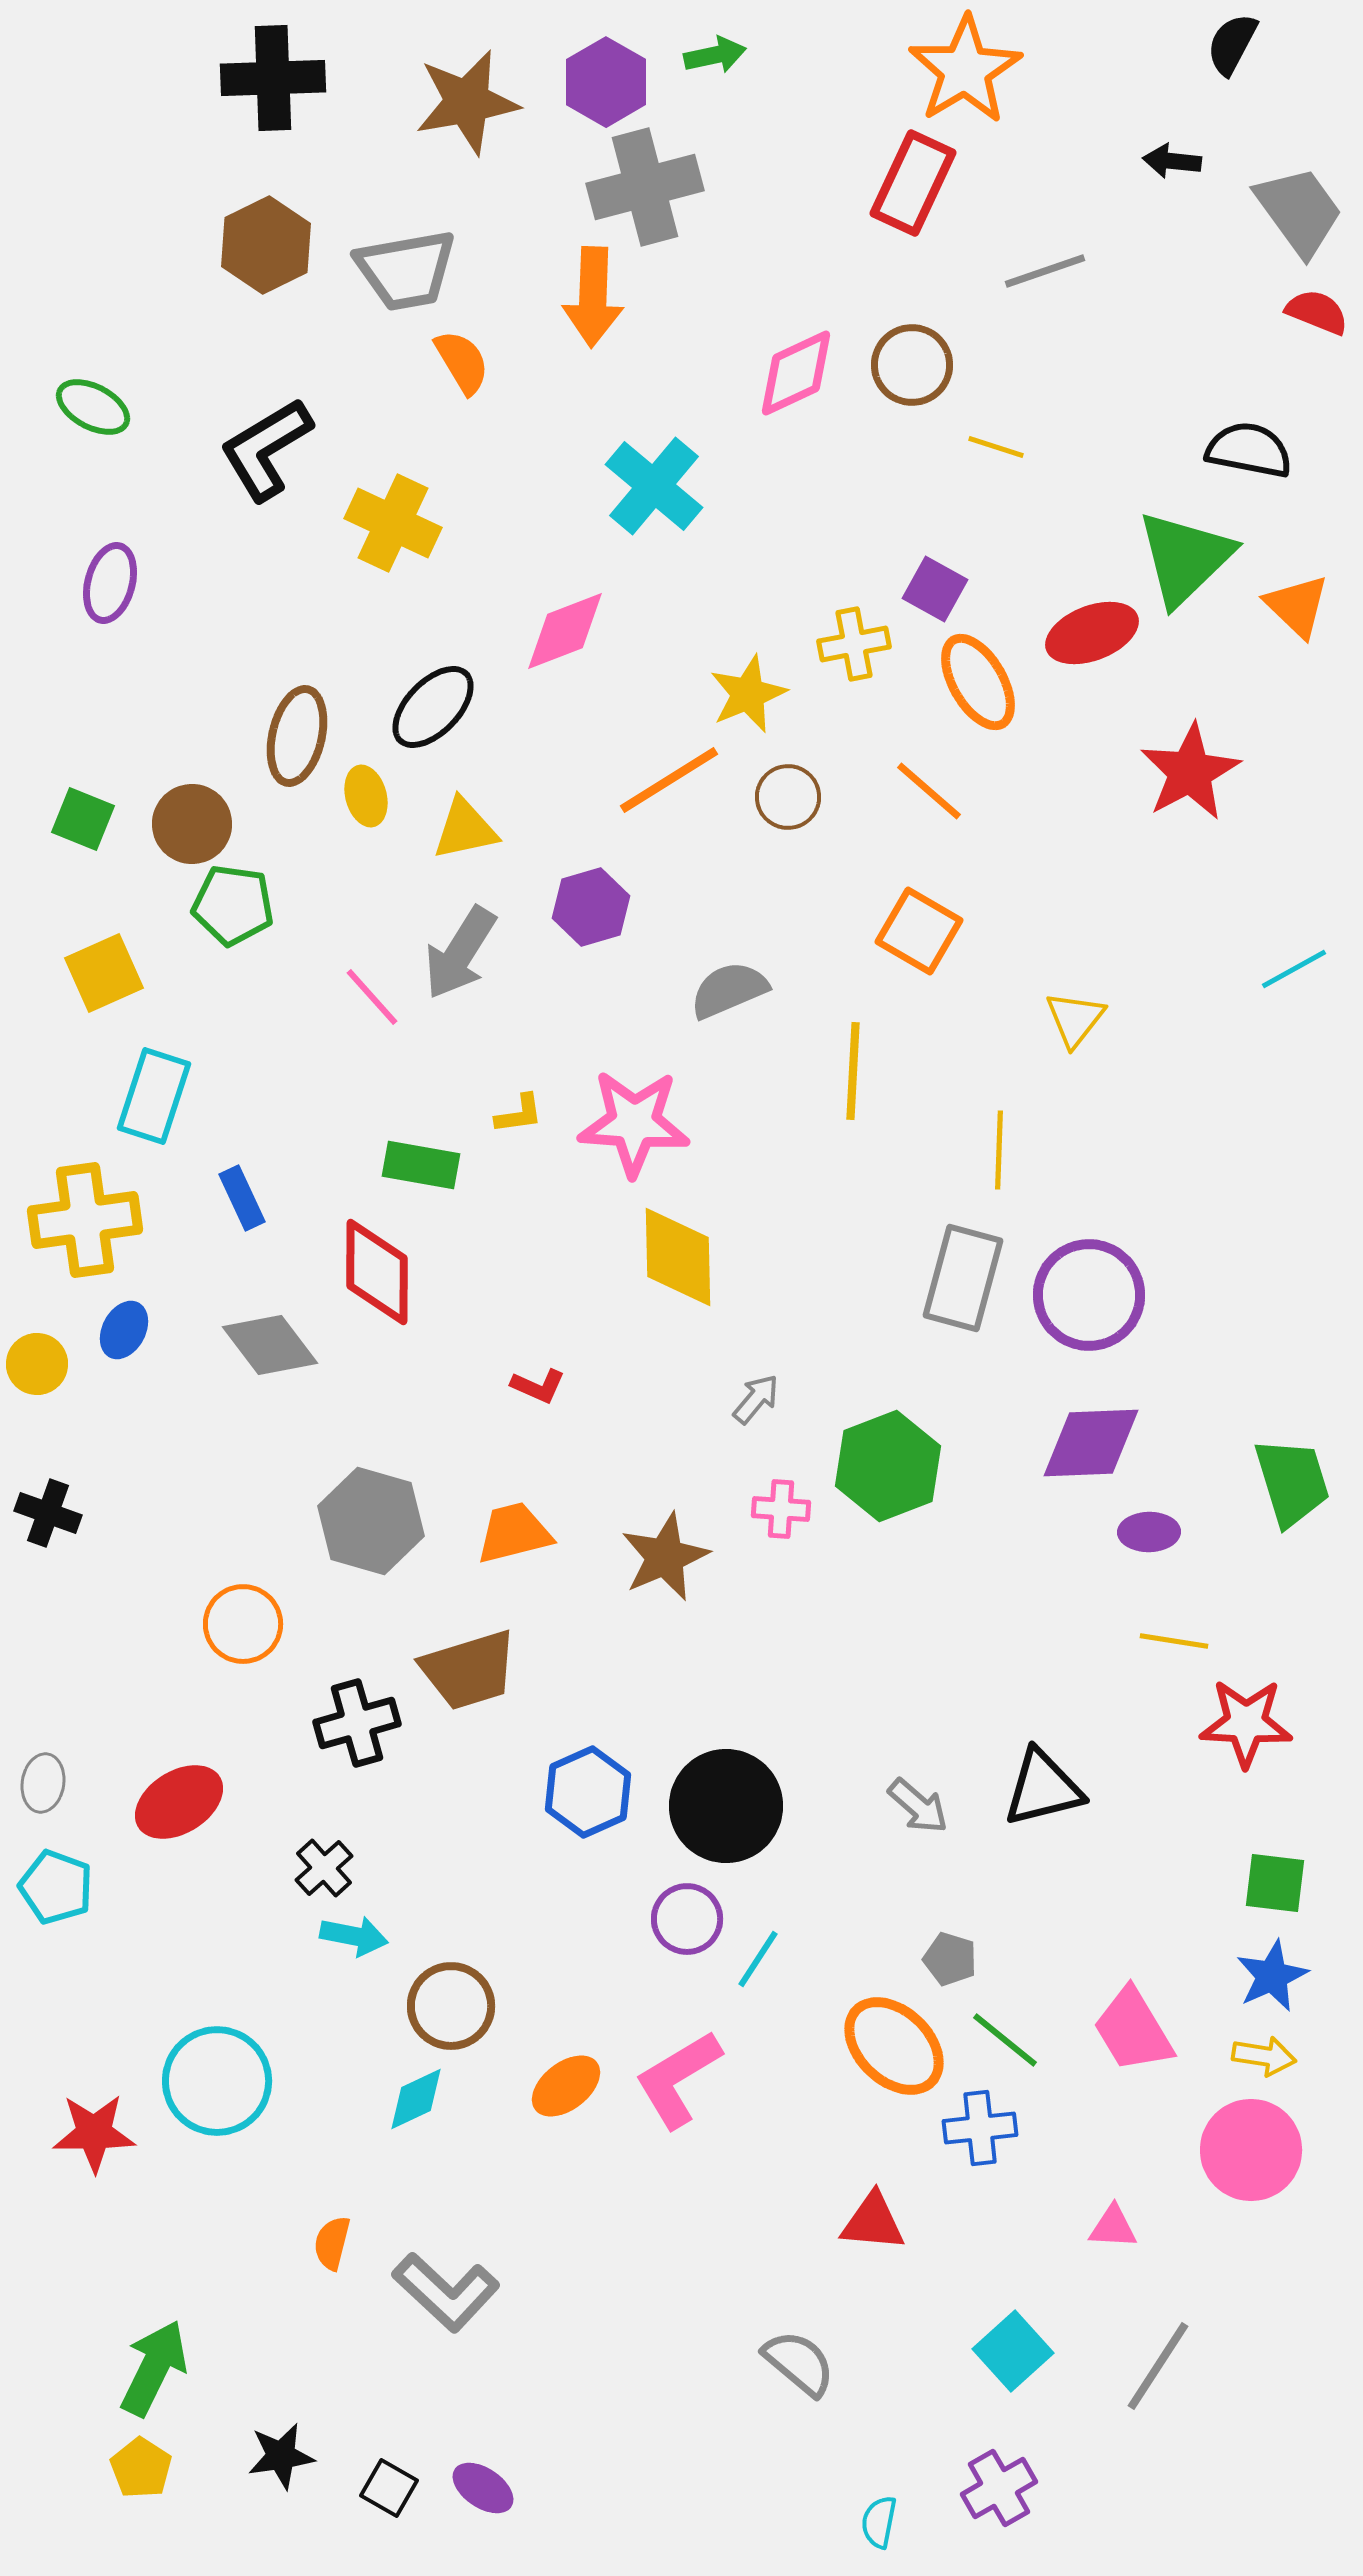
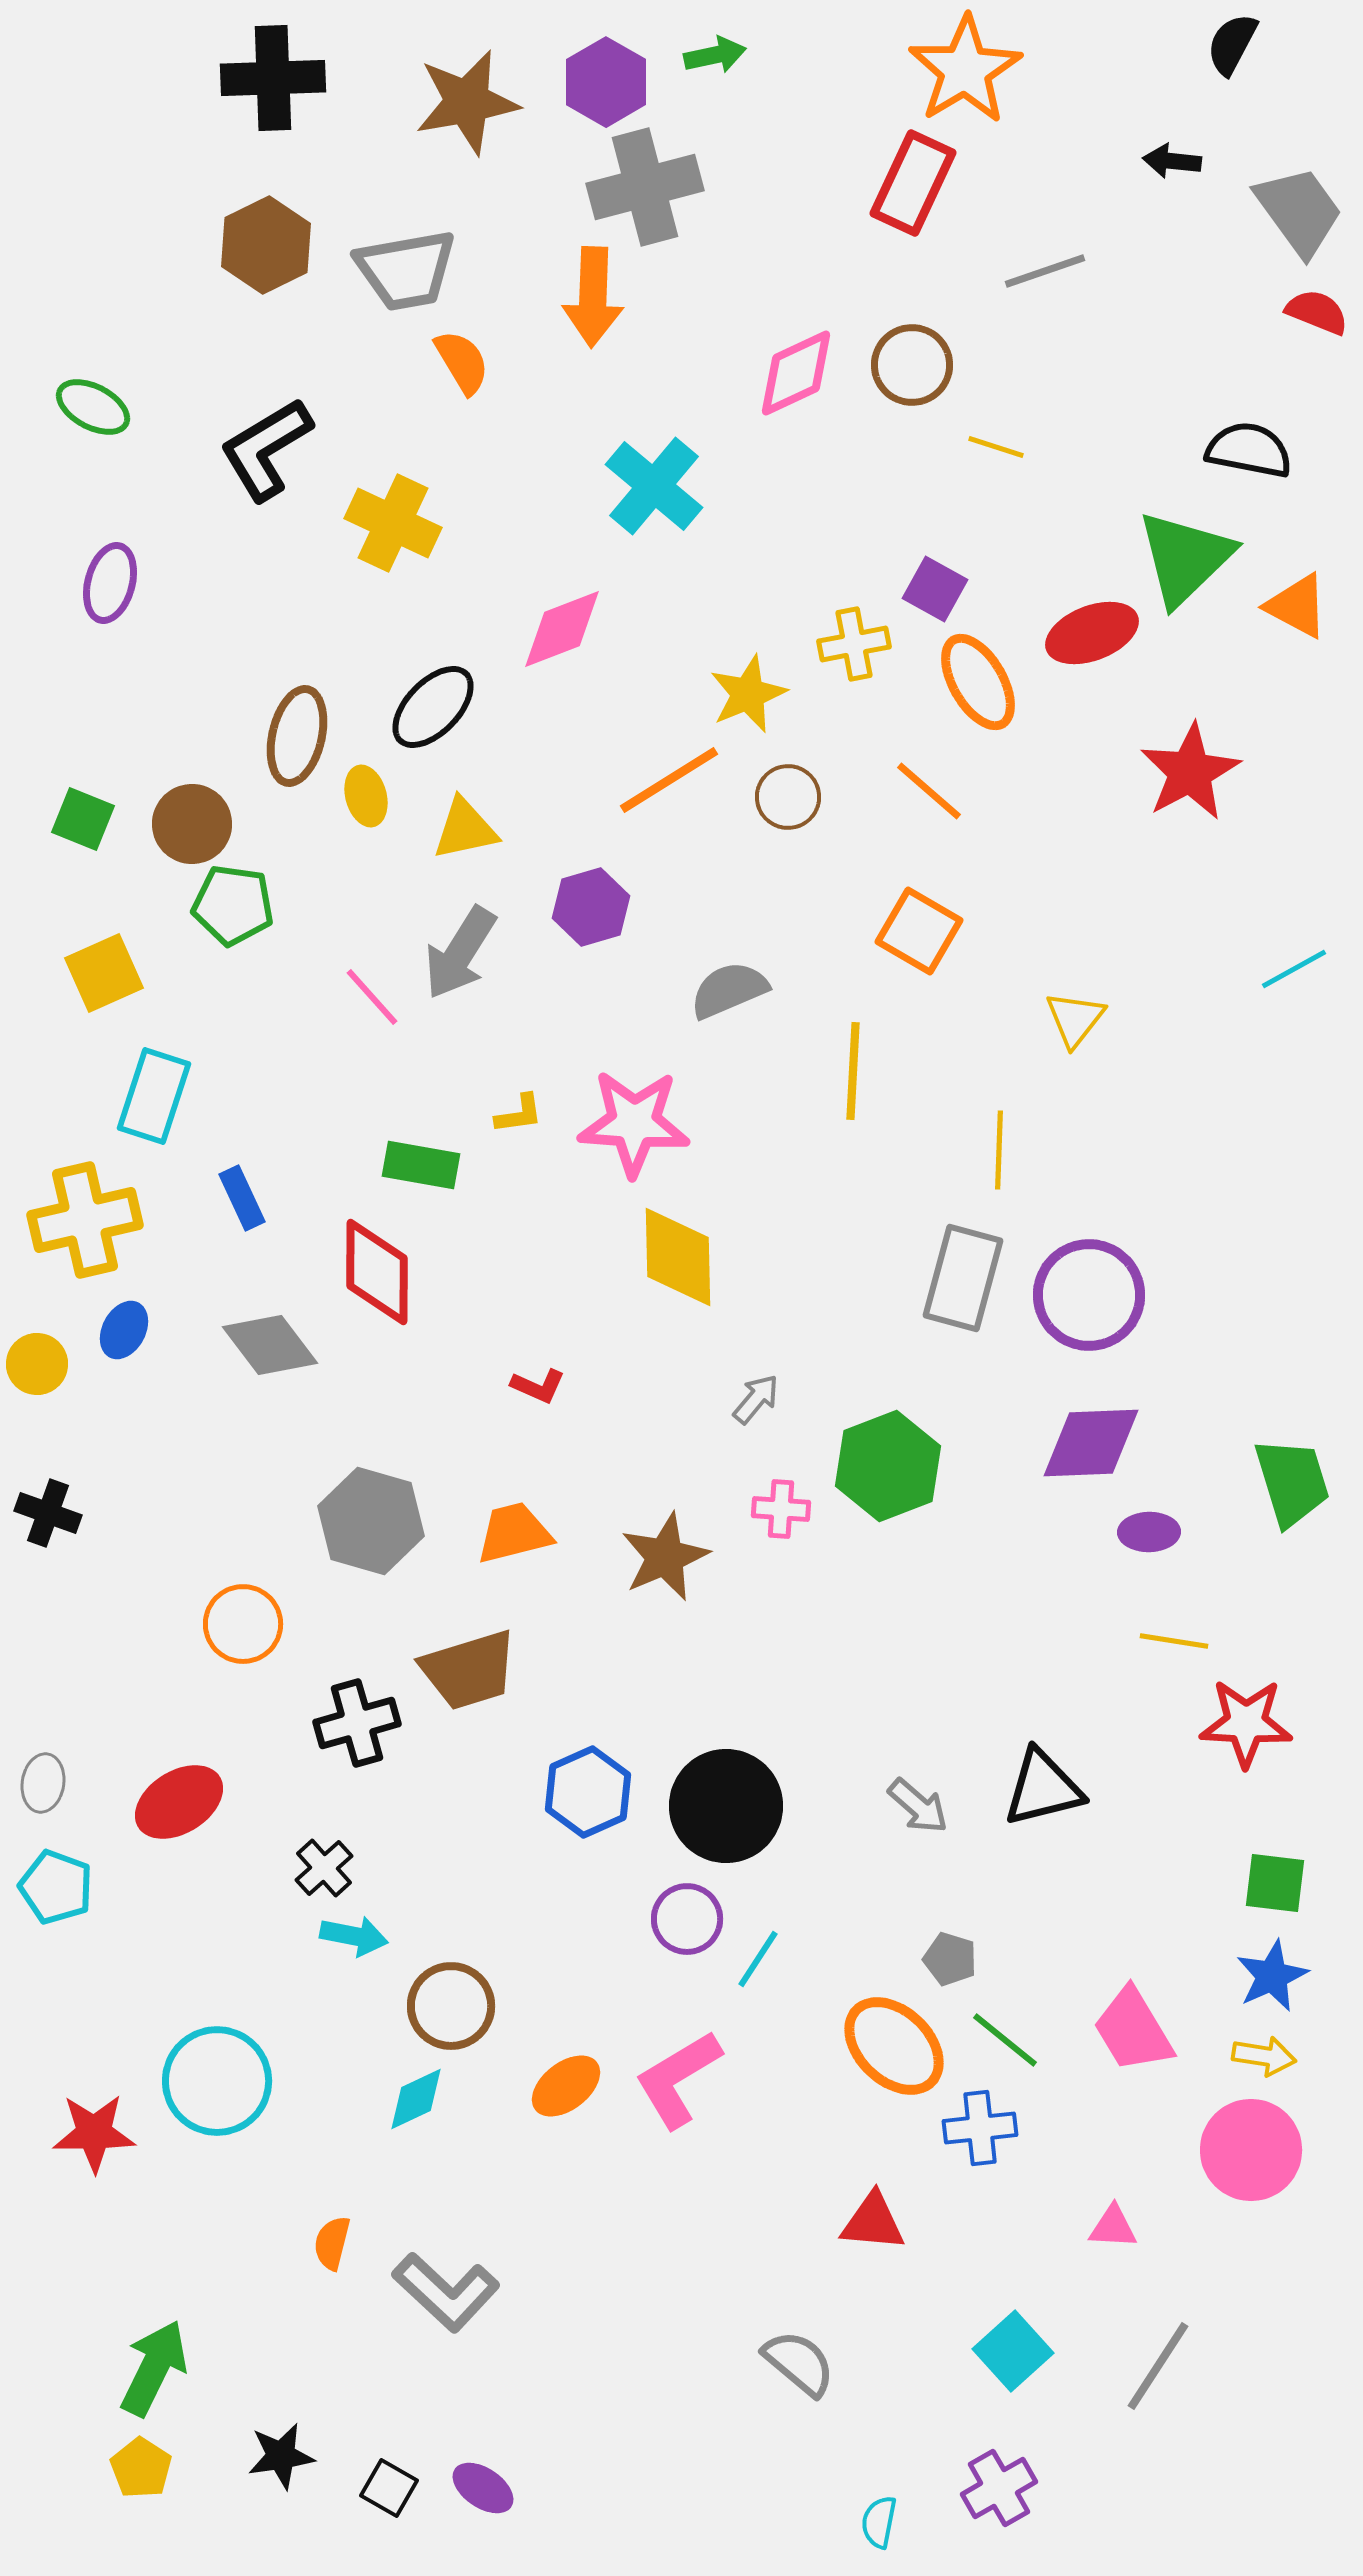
orange triangle at (1297, 606): rotated 16 degrees counterclockwise
pink diamond at (565, 631): moved 3 px left, 2 px up
yellow cross at (85, 1220): rotated 5 degrees counterclockwise
